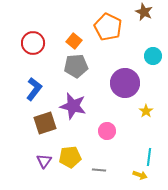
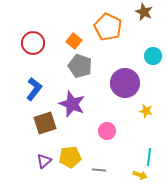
gray pentagon: moved 4 px right; rotated 25 degrees clockwise
purple star: moved 1 px left, 2 px up; rotated 8 degrees clockwise
yellow star: rotated 24 degrees counterclockwise
purple triangle: rotated 14 degrees clockwise
